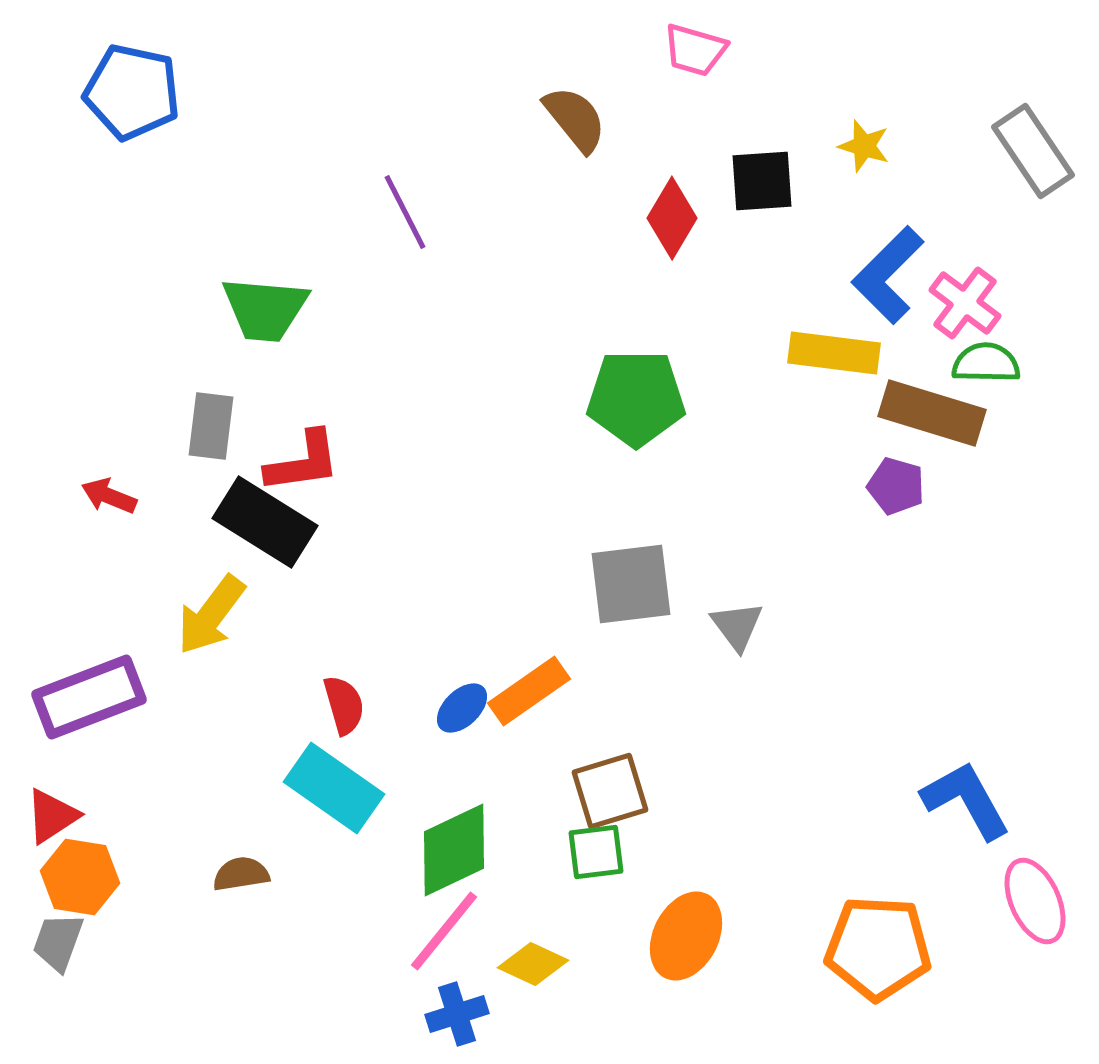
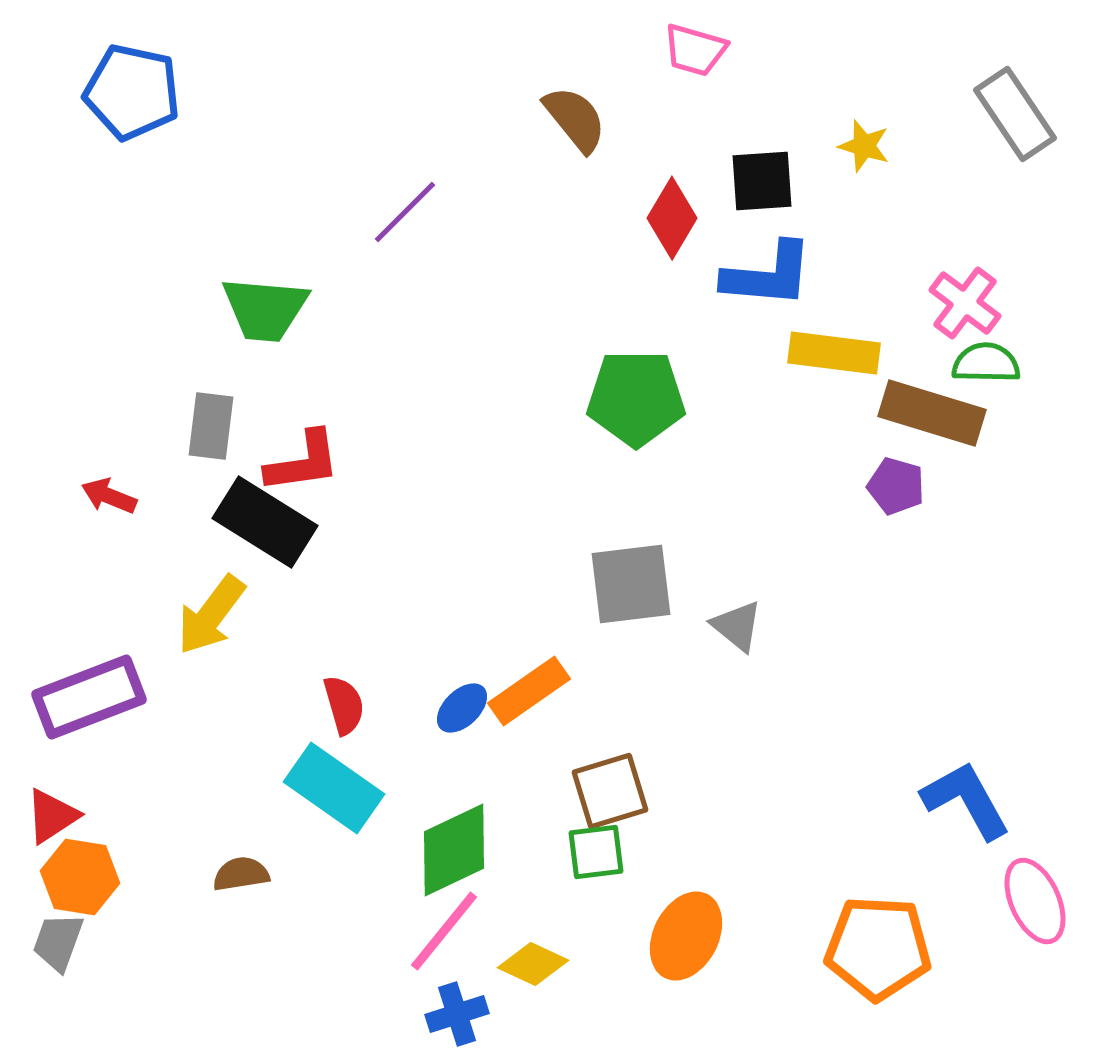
gray rectangle at (1033, 151): moved 18 px left, 37 px up
purple line at (405, 212): rotated 72 degrees clockwise
blue L-shape at (888, 275): moved 120 px left; rotated 130 degrees counterclockwise
gray triangle at (737, 626): rotated 14 degrees counterclockwise
